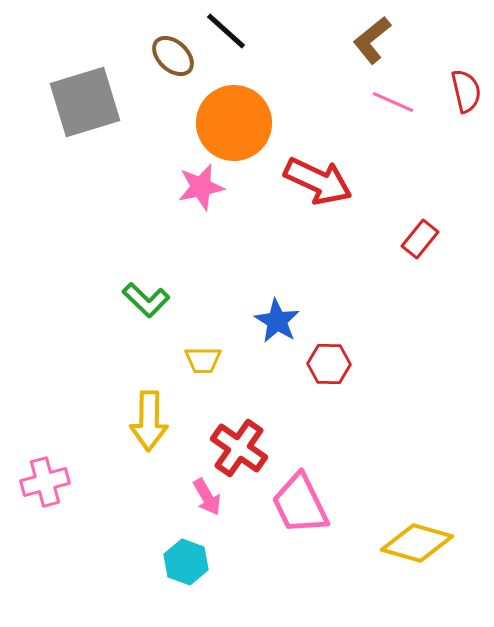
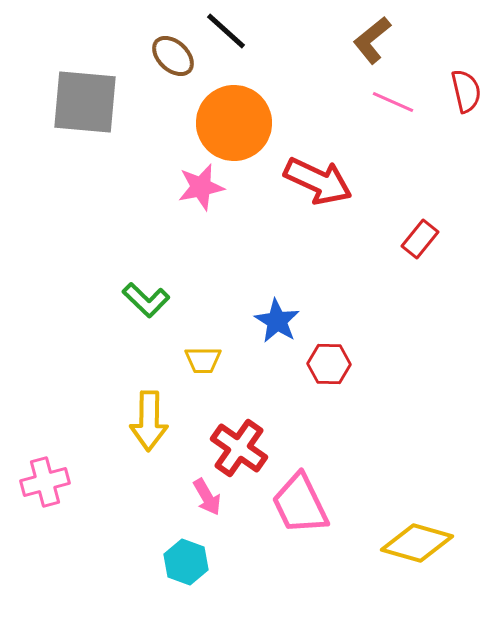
gray square: rotated 22 degrees clockwise
